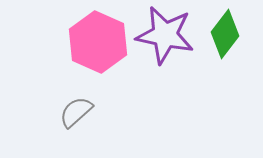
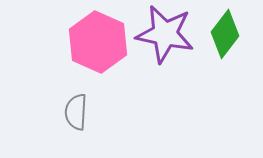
purple star: moved 1 px up
gray semicircle: rotated 45 degrees counterclockwise
